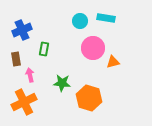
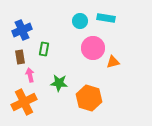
brown rectangle: moved 4 px right, 2 px up
green star: moved 3 px left
